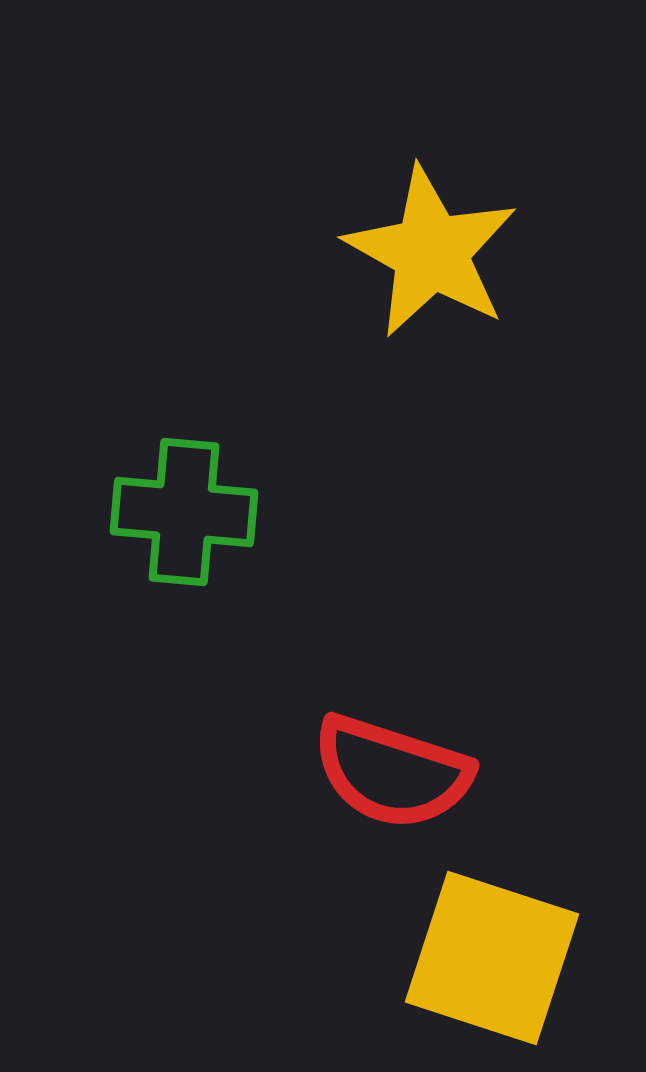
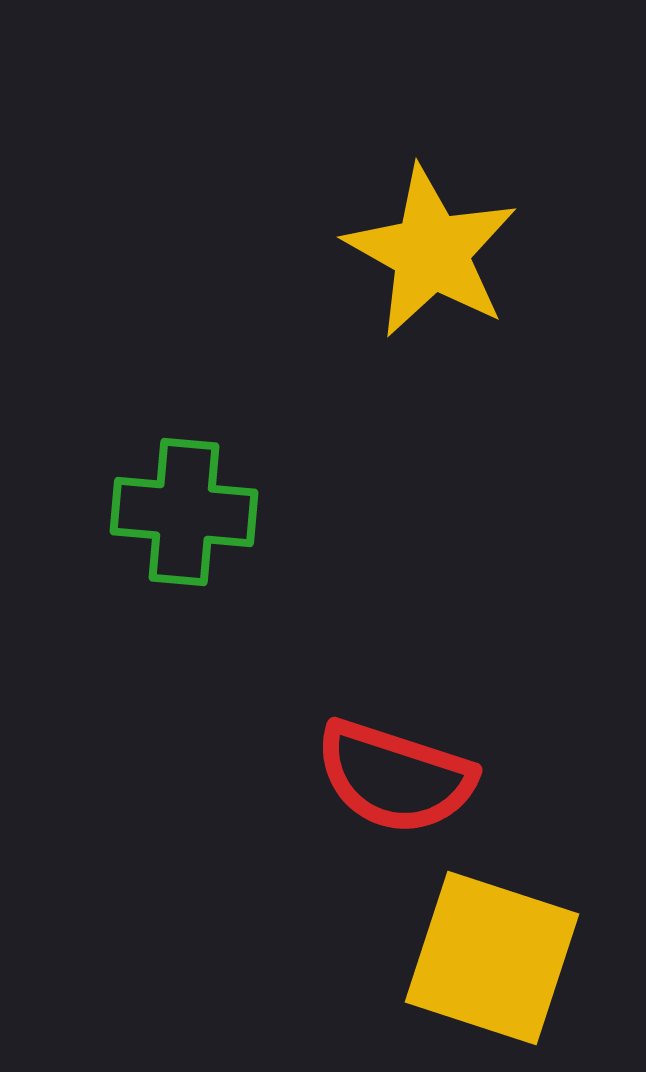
red semicircle: moved 3 px right, 5 px down
